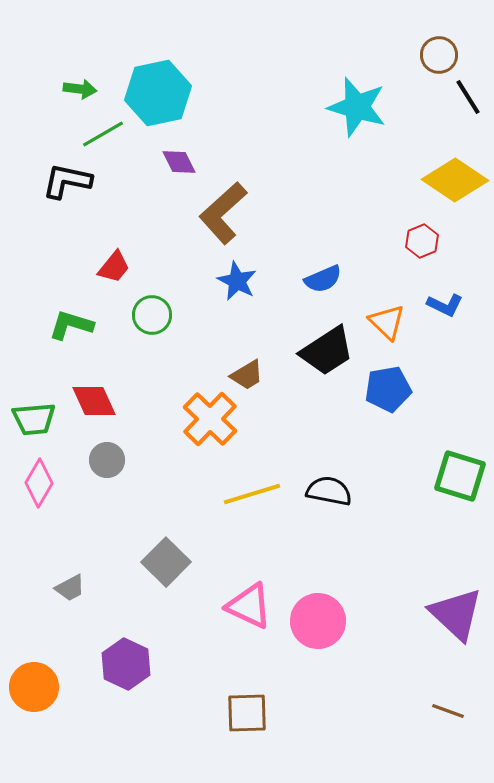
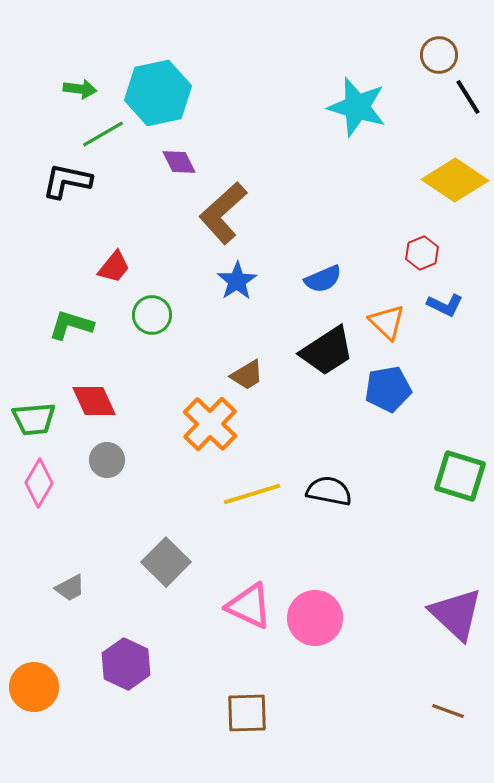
red hexagon: moved 12 px down
blue star: rotated 12 degrees clockwise
orange cross: moved 5 px down
pink circle: moved 3 px left, 3 px up
